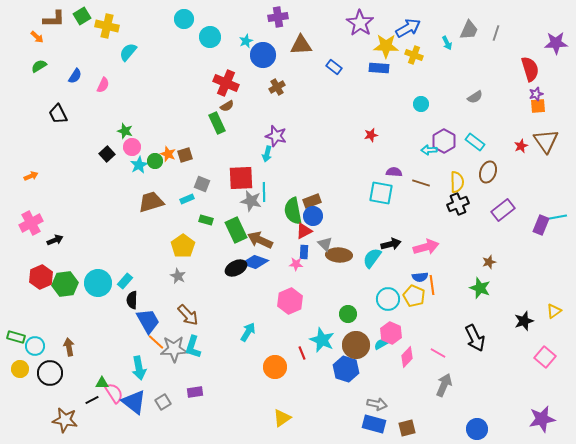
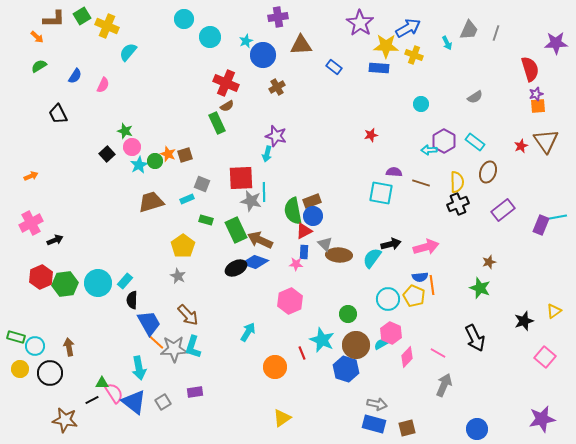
yellow cross at (107, 26): rotated 10 degrees clockwise
blue trapezoid at (148, 321): moved 1 px right, 2 px down
